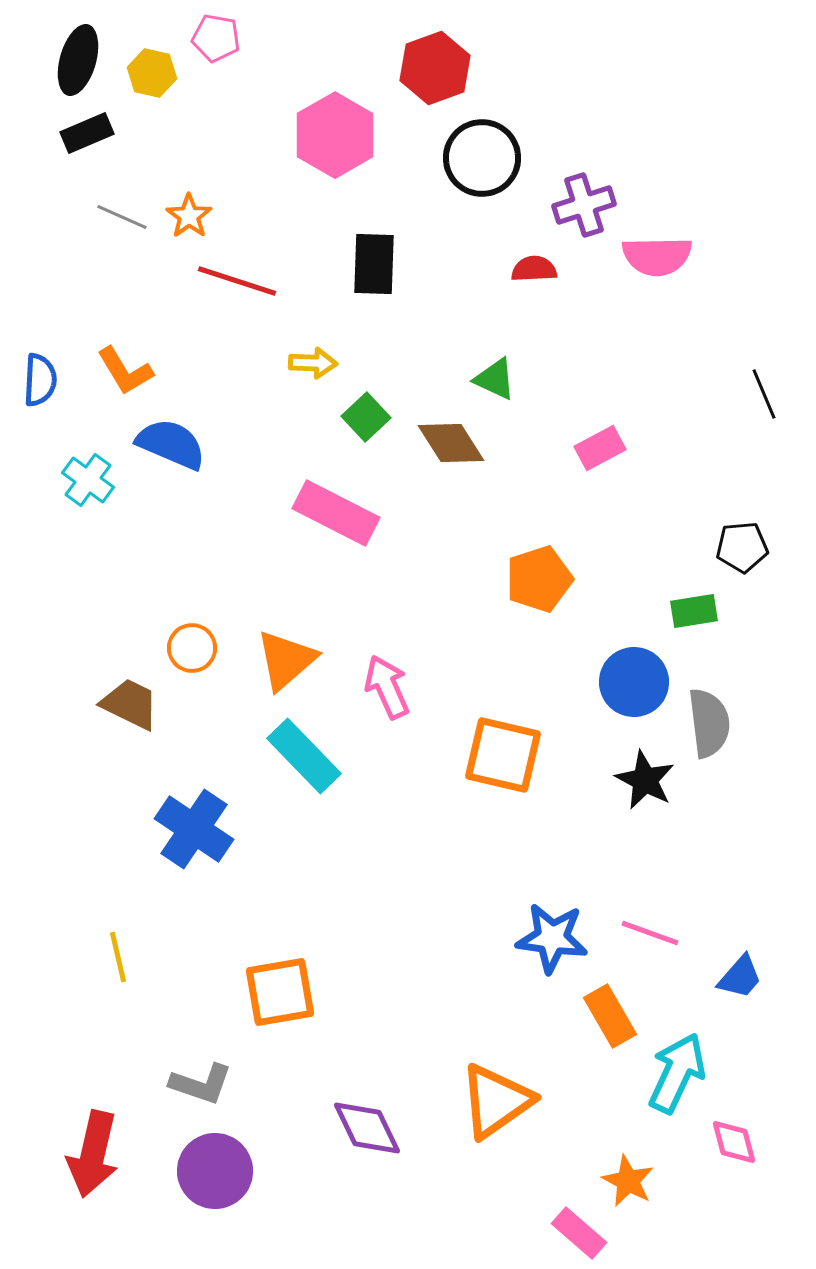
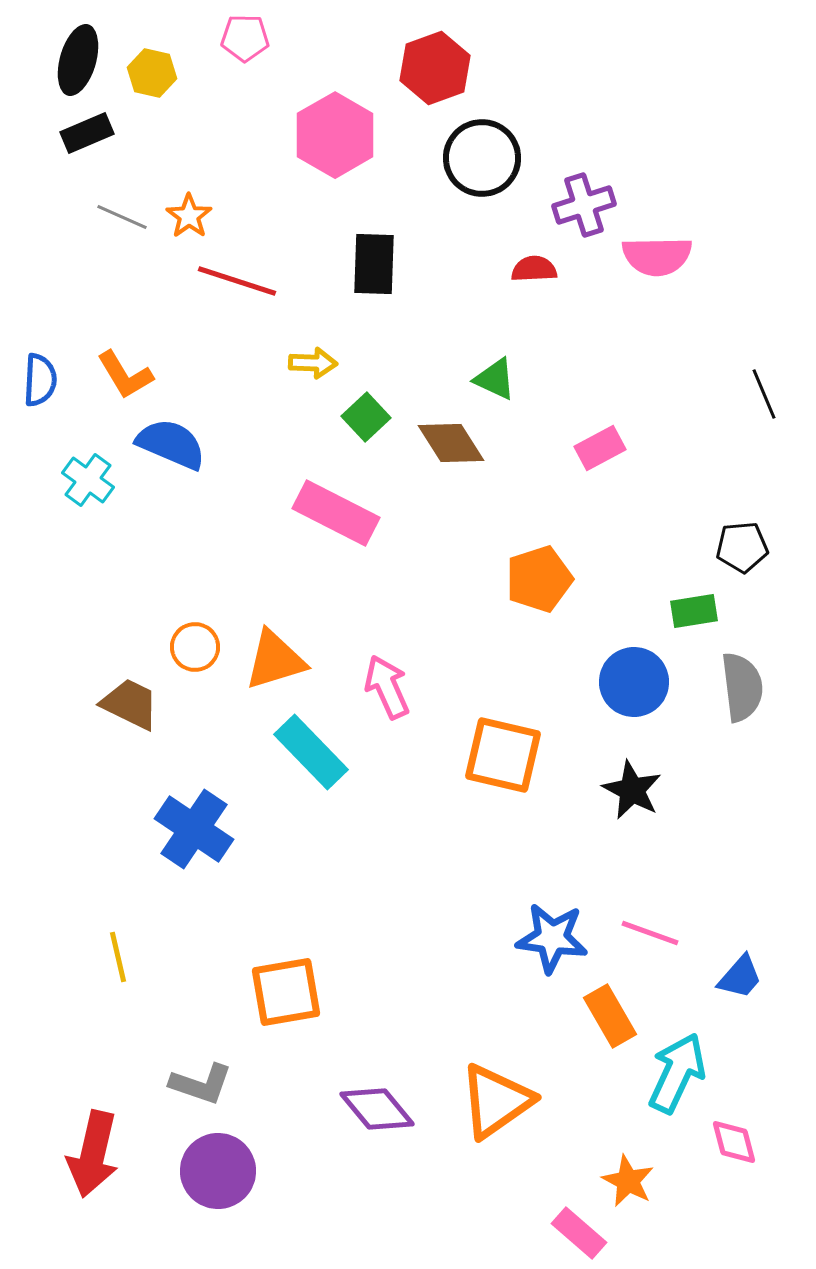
pink pentagon at (216, 38): moved 29 px right; rotated 9 degrees counterclockwise
orange L-shape at (125, 371): moved 4 px down
orange circle at (192, 648): moved 3 px right, 1 px up
orange triangle at (286, 660): moved 11 px left; rotated 24 degrees clockwise
gray semicircle at (709, 723): moved 33 px right, 36 px up
cyan rectangle at (304, 756): moved 7 px right, 4 px up
black star at (645, 780): moved 13 px left, 10 px down
orange square at (280, 992): moved 6 px right
purple diamond at (367, 1128): moved 10 px right, 19 px up; rotated 14 degrees counterclockwise
purple circle at (215, 1171): moved 3 px right
